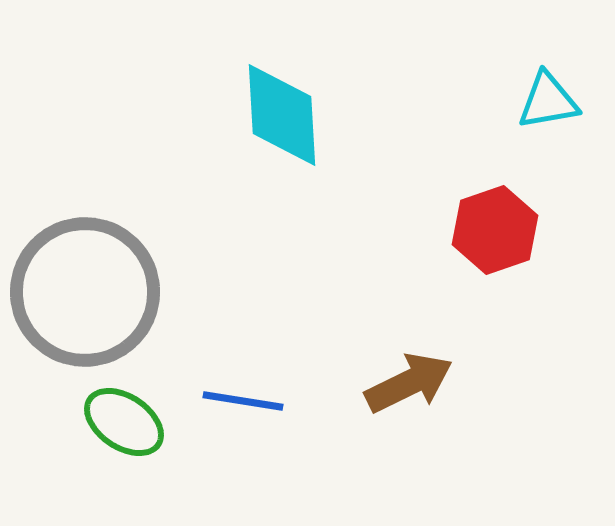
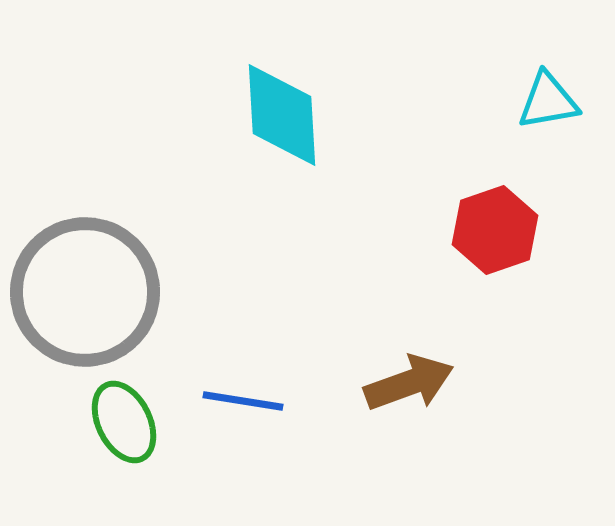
brown arrow: rotated 6 degrees clockwise
green ellipse: rotated 30 degrees clockwise
